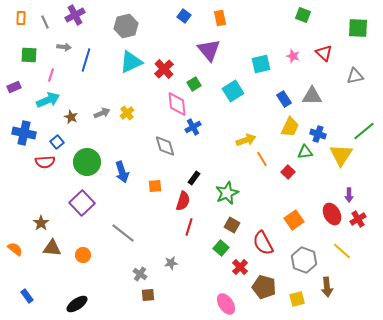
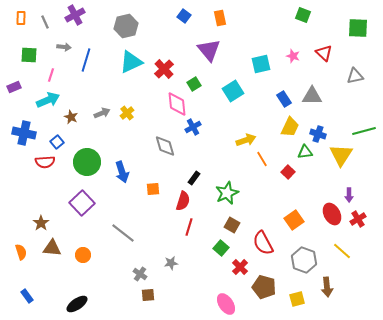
green line at (364, 131): rotated 25 degrees clockwise
orange square at (155, 186): moved 2 px left, 3 px down
orange semicircle at (15, 249): moved 6 px right, 3 px down; rotated 35 degrees clockwise
